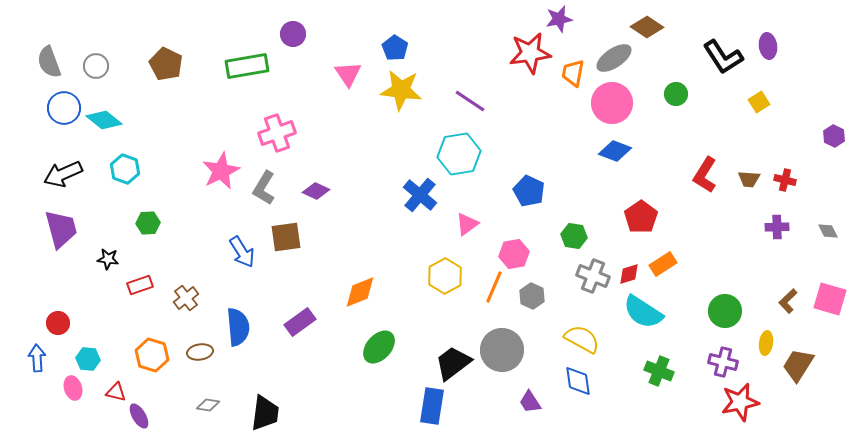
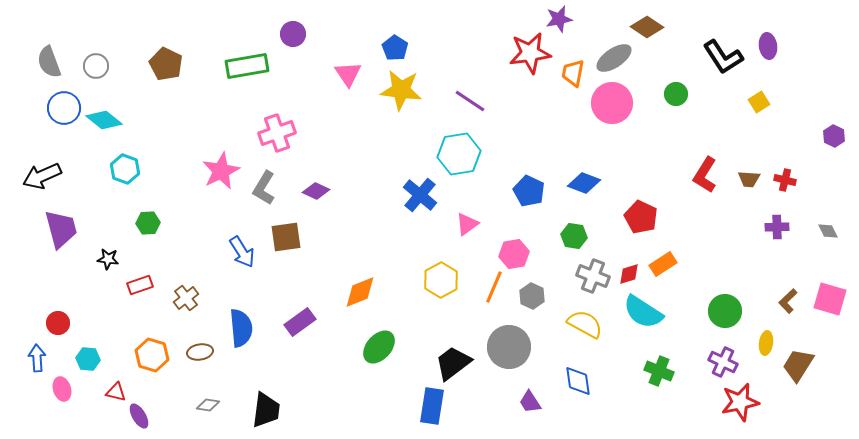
blue diamond at (615, 151): moved 31 px left, 32 px down
black arrow at (63, 174): moved 21 px left, 2 px down
red pentagon at (641, 217): rotated 12 degrees counterclockwise
yellow hexagon at (445, 276): moved 4 px left, 4 px down
blue semicircle at (238, 327): moved 3 px right, 1 px down
yellow semicircle at (582, 339): moved 3 px right, 15 px up
gray circle at (502, 350): moved 7 px right, 3 px up
purple cross at (723, 362): rotated 12 degrees clockwise
pink ellipse at (73, 388): moved 11 px left, 1 px down
black trapezoid at (265, 413): moved 1 px right, 3 px up
